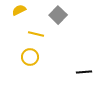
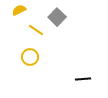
gray square: moved 1 px left, 2 px down
yellow line: moved 4 px up; rotated 21 degrees clockwise
black line: moved 1 px left, 7 px down
